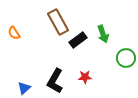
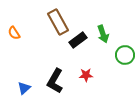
green circle: moved 1 px left, 3 px up
red star: moved 1 px right, 2 px up
